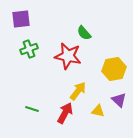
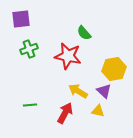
yellow arrow: rotated 96 degrees counterclockwise
purple triangle: moved 15 px left, 9 px up
green line: moved 2 px left, 4 px up; rotated 24 degrees counterclockwise
